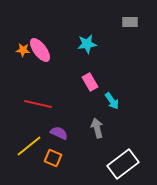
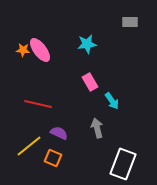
white rectangle: rotated 32 degrees counterclockwise
